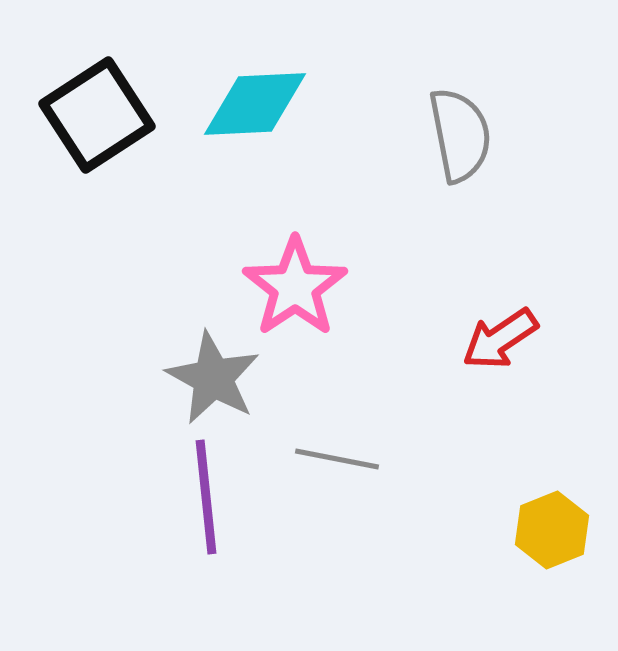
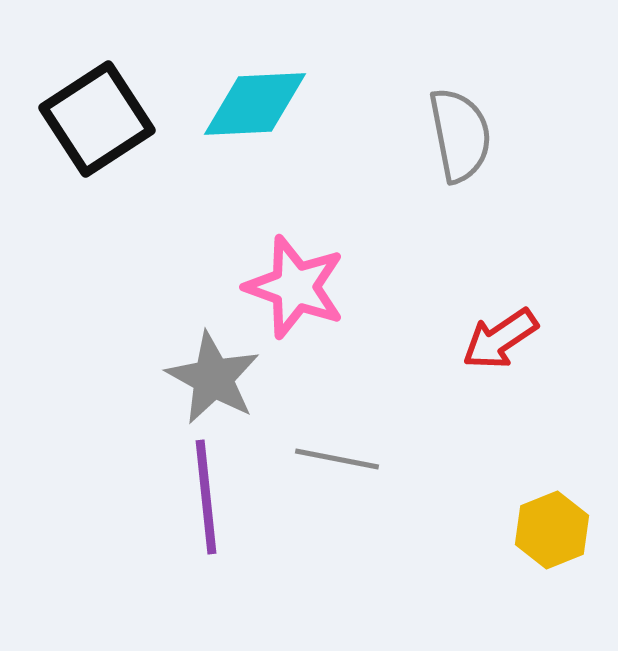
black square: moved 4 px down
pink star: rotated 18 degrees counterclockwise
